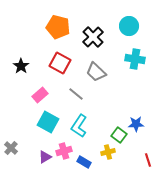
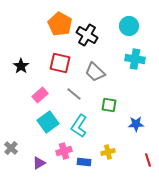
orange pentagon: moved 2 px right, 3 px up; rotated 15 degrees clockwise
black cross: moved 6 px left, 2 px up; rotated 15 degrees counterclockwise
red square: rotated 15 degrees counterclockwise
gray trapezoid: moved 1 px left
gray line: moved 2 px left
cyan square: rotated 25 degrees clockwise
green square: moved 10 px left, 30 px up; rotated 28 degrees counterclockwise
purple triangle: moved 6 px left, 6 px down
blue rectangle: rotated 24 degrees counterclockwise
